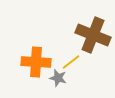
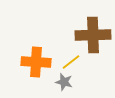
brown cross: rotated 24 degrees counterclockwise
gray star: moved 6 px right, 4 px down
